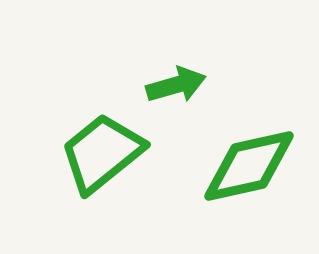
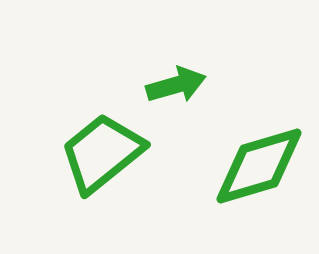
green diamond: moved 10 px right; rotated 4 degrees counterclockwise
